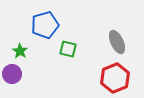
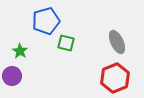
blue pentagon: moved 1 px right, 4 px up
green square: moved 2 px left, 6 px up
purple circle: moved 2 px down
